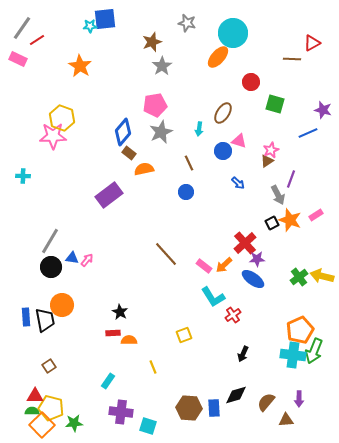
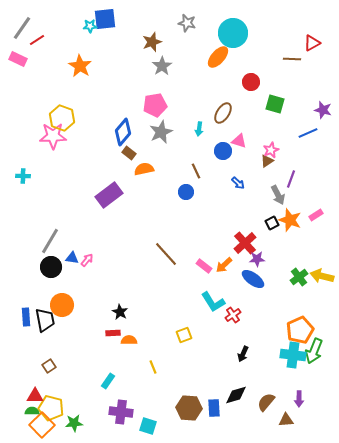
brown line at (189, 163): moved 7 px right, 8 px down
cyan L-shape at (213, 297): moved 5 px down
